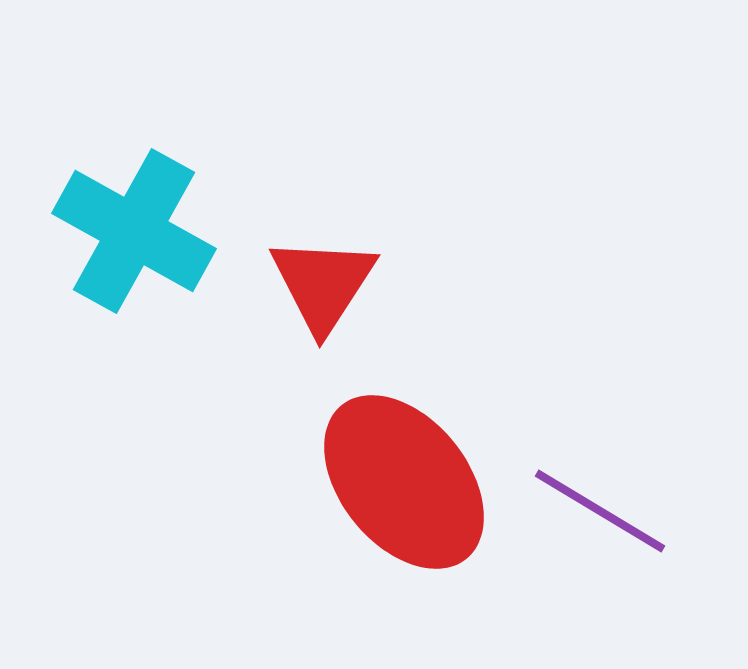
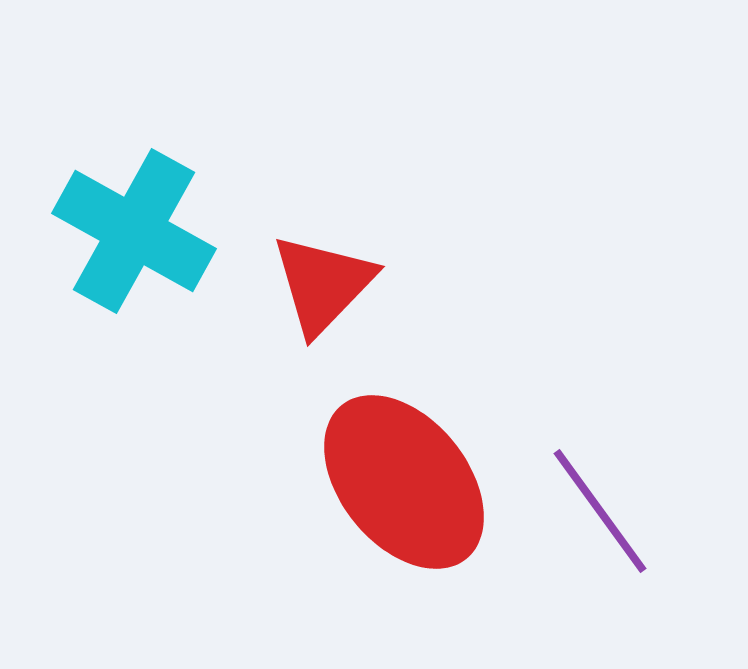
red triangle: rotated 11 degrees clockwise
purple line: rotated 23 degrees clockwise
